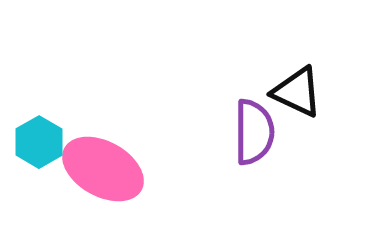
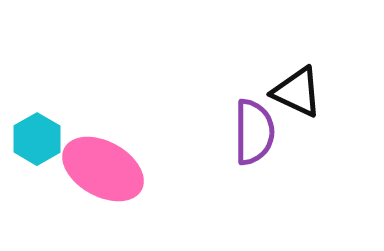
cyan hexagon: moved 2 px left, 3 px up
